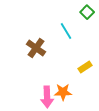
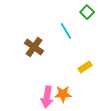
brown cross: moved 2 px left, 1 px up
orange star: moved 2 px down
pink arrow: rotated 10 degrees clockwise
